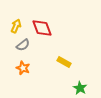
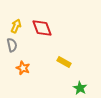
gray semicircle: moved 11 px left; rotated 64 degrees counterclockwise
